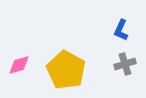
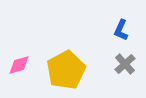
gray cross: rotated 25 degrees counterclockwise
yellow pentagon: rotated 15 degrees clockwise
